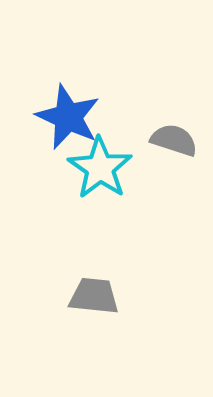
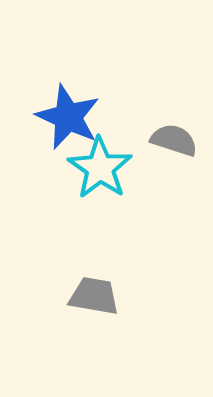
gray trapezoid: rotated 4 degrees clockwise
